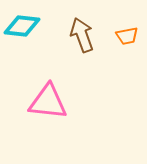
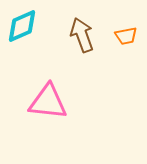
cyan diamond: rotated 30 degrees counterclockwise
orange trapezoid: moved 1 px left
